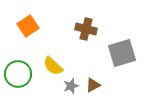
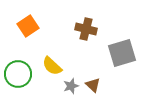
yellow semicircle: moved 1 px left
brown triangle: rotated 49 degrees counterclockwise
